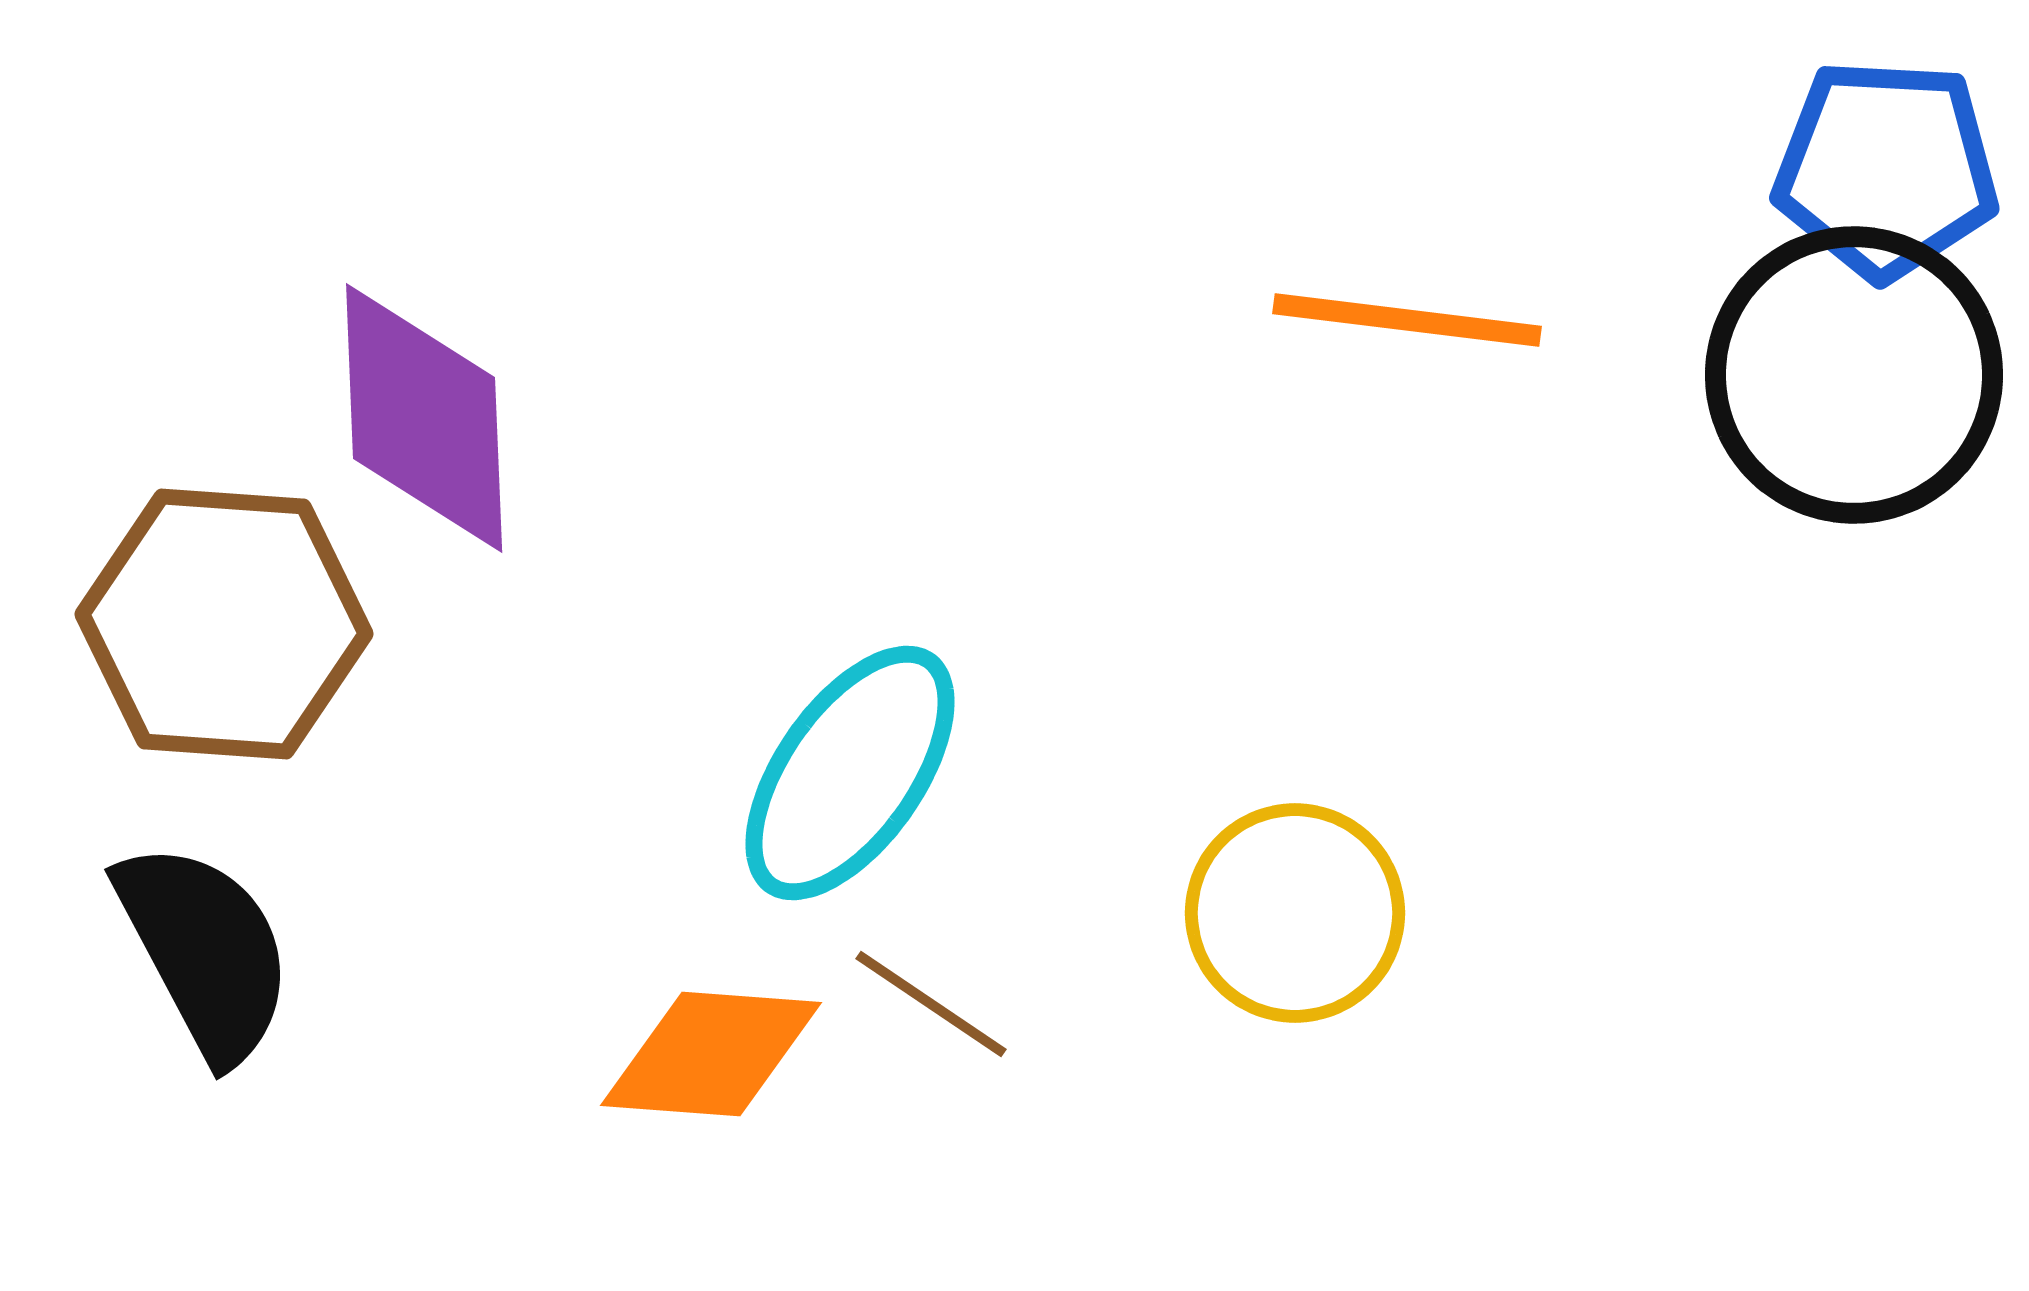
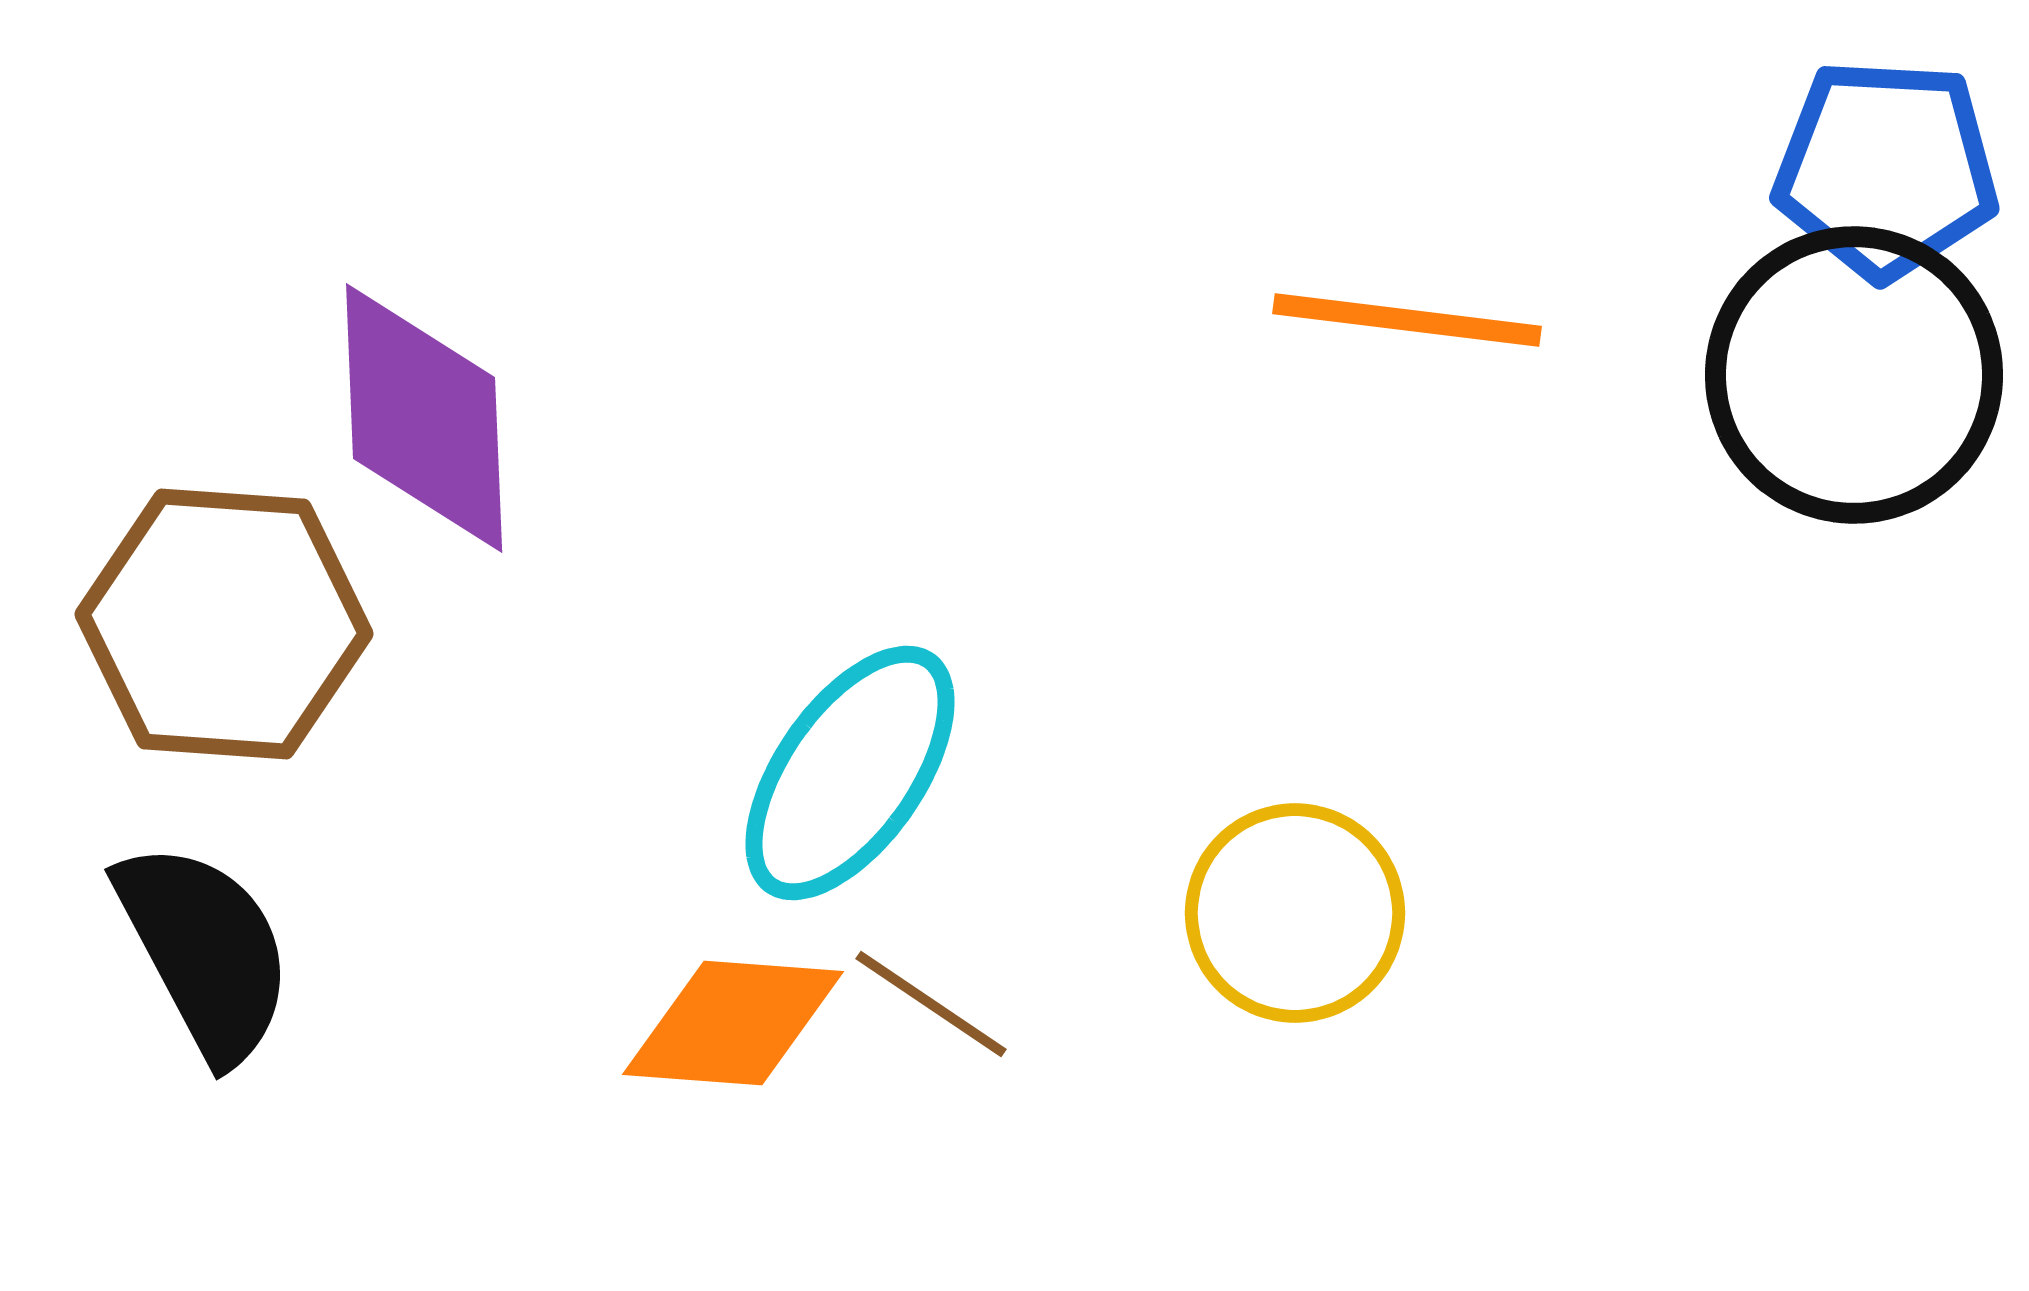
orange diamond: moved 22 px right, 31 px up
